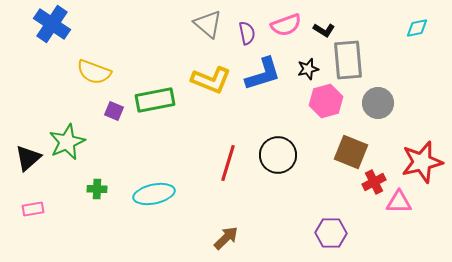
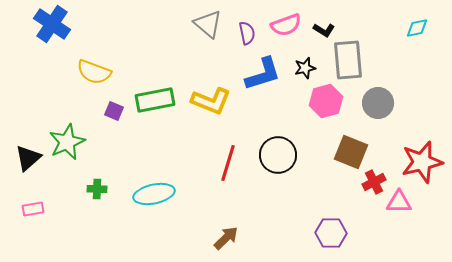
black star: moved 3 px left, 1 px up
yellow L-shape: moved 21 px down
